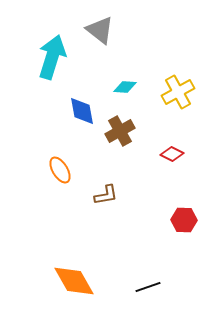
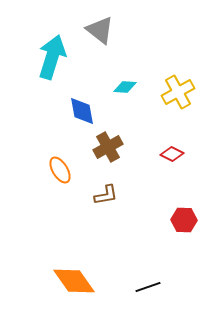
brown cross: moved 12 px left, 16 px down
orange diamond: rotated 6 degrees counterclockwise
